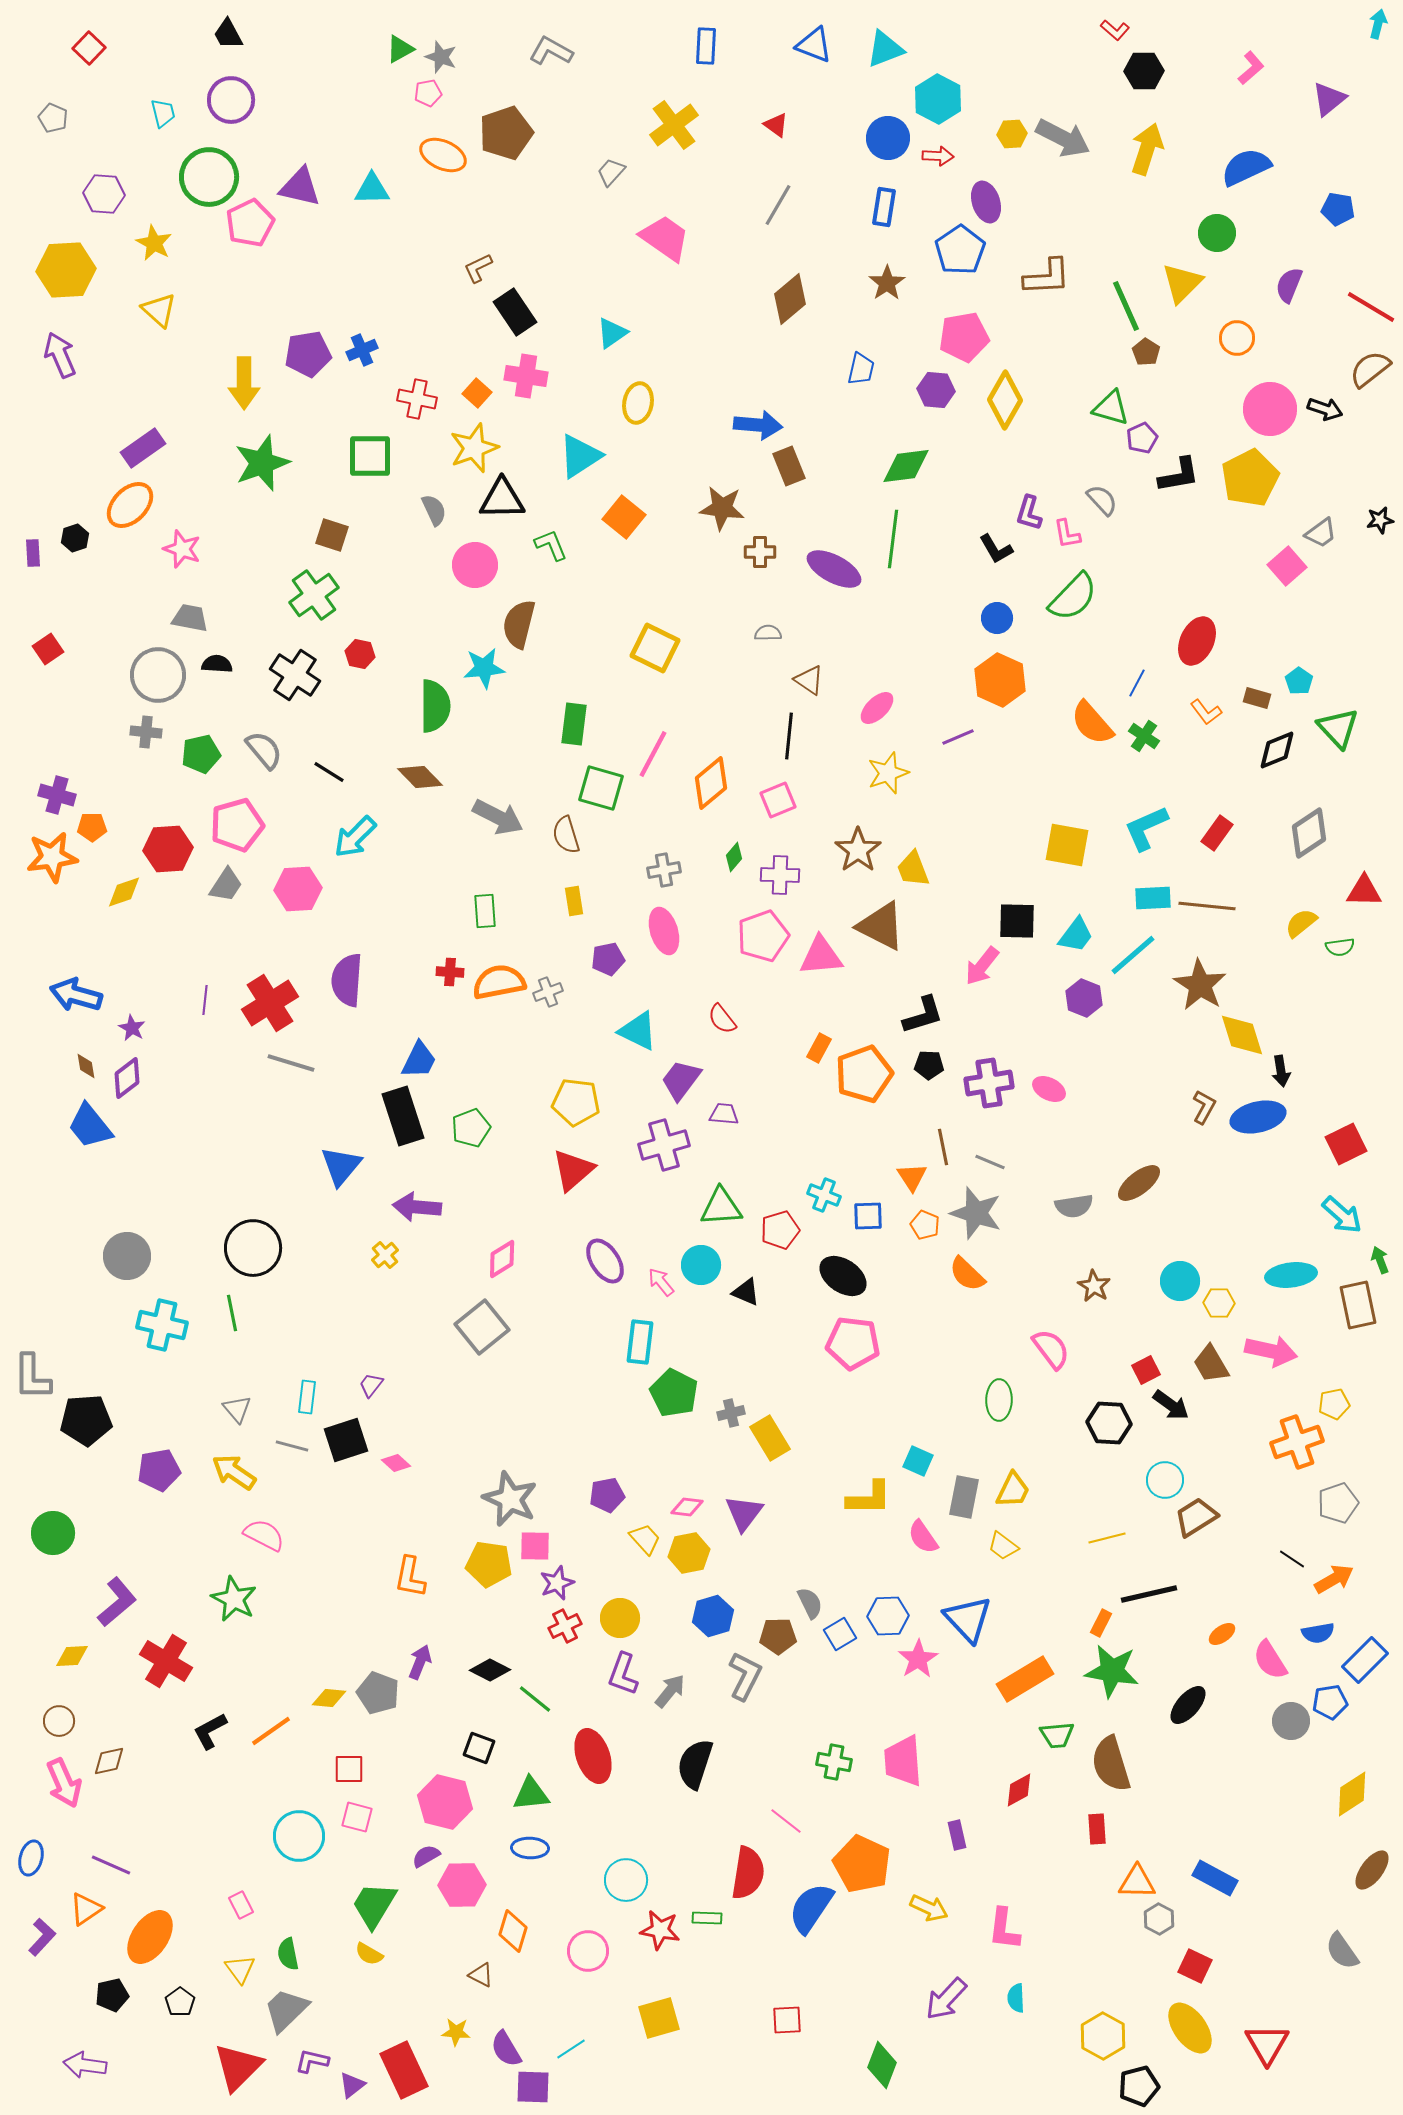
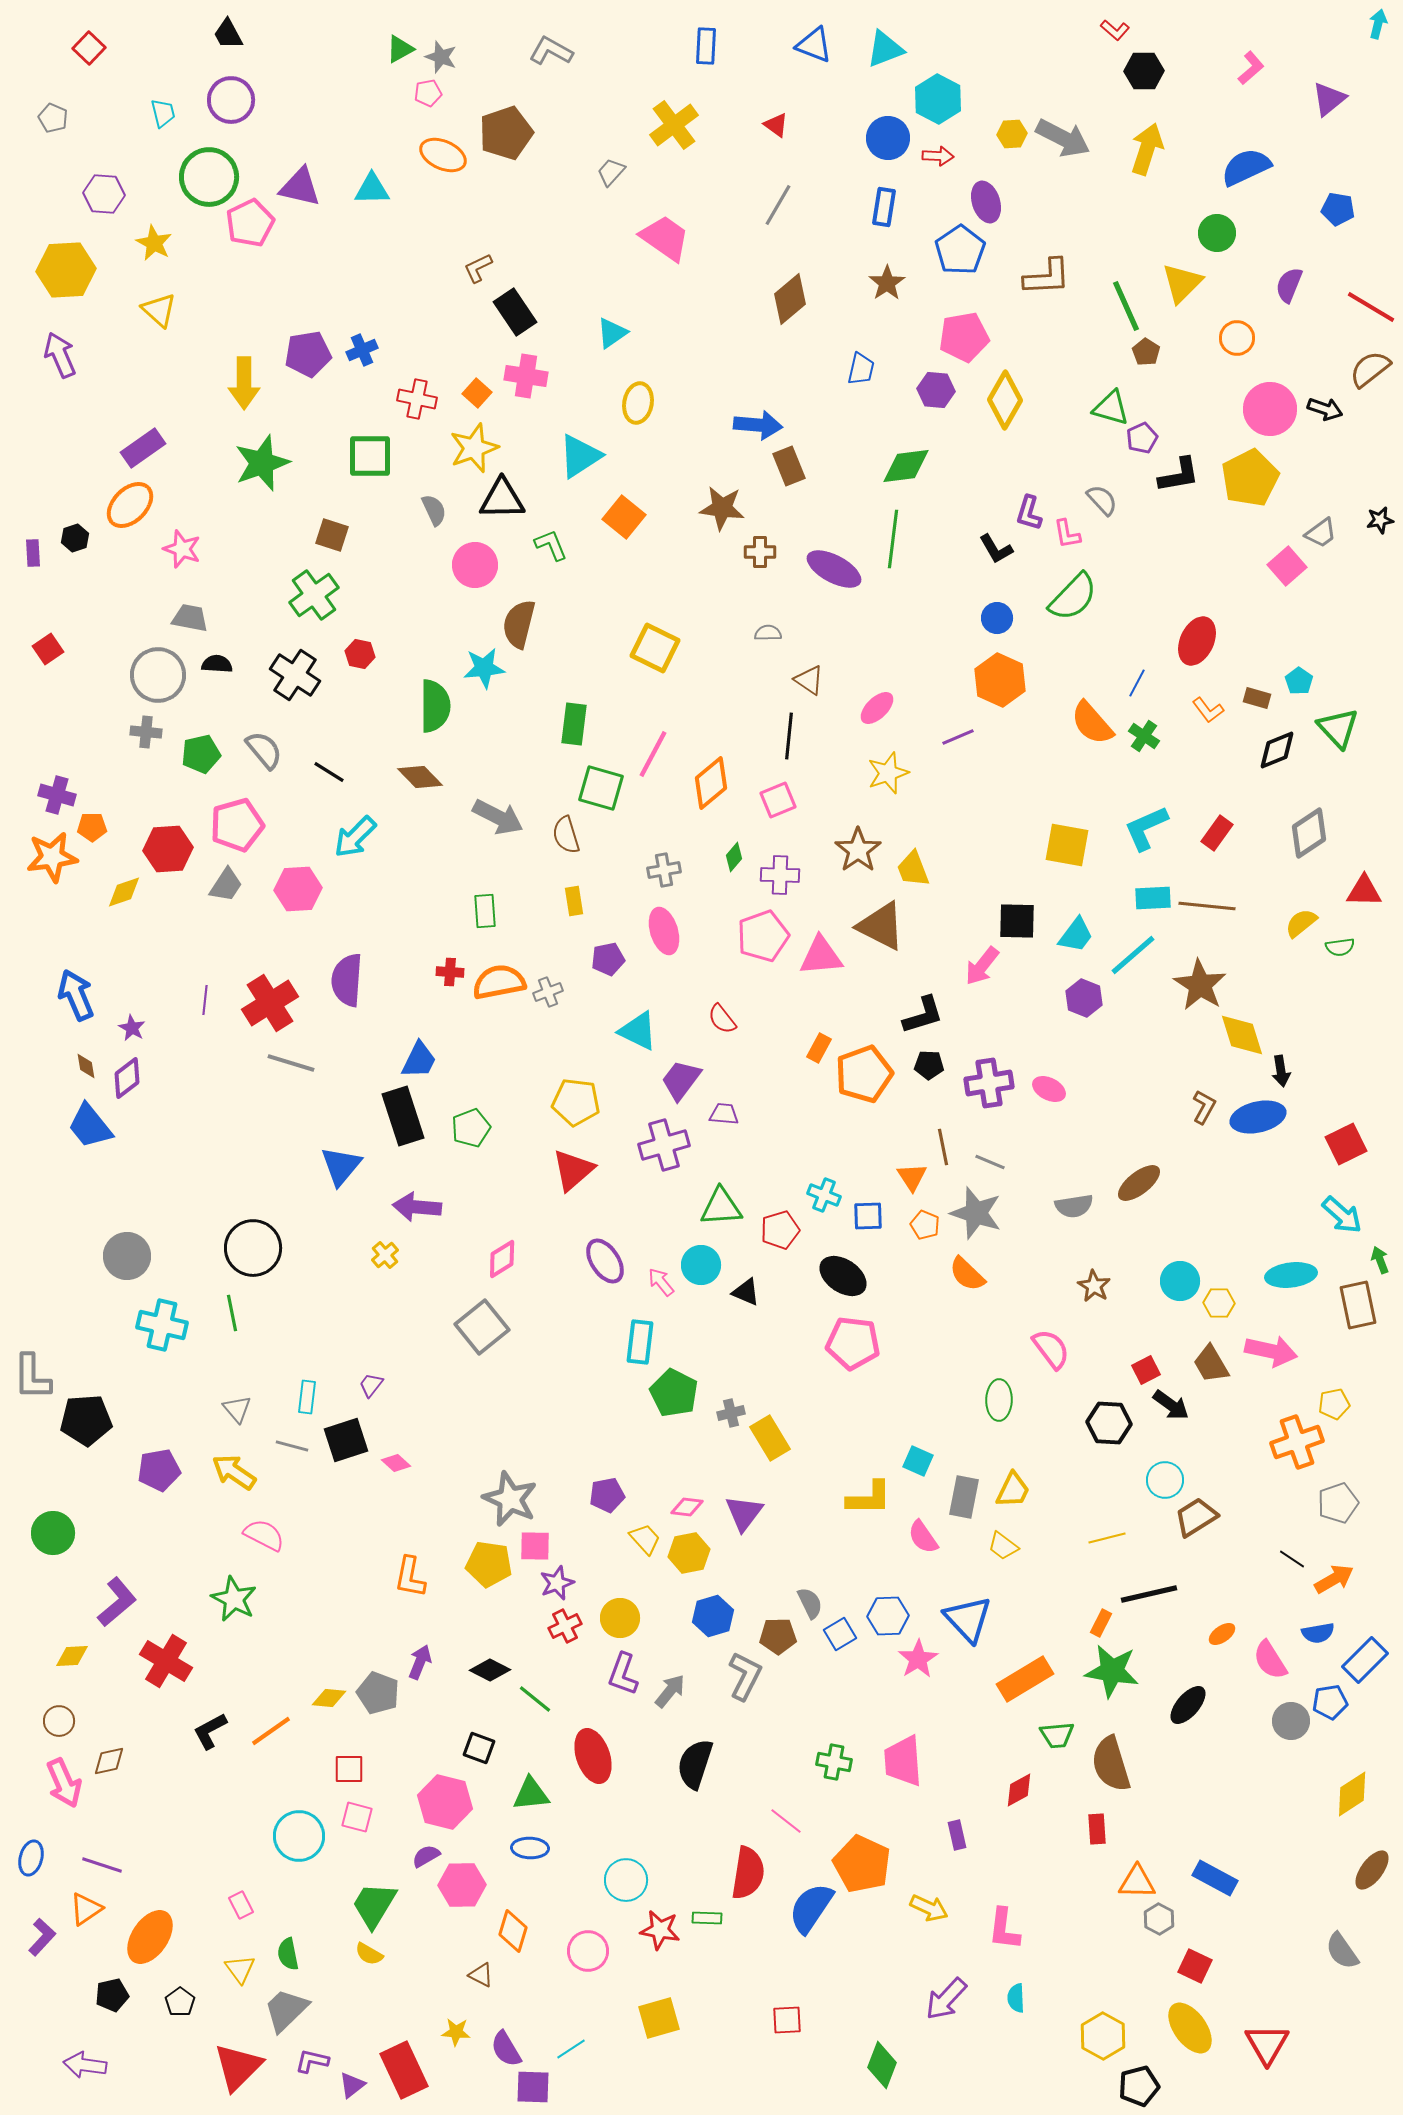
orange L-shape at (1206, 712): moved 2 px right, 2 px up
blue arrow at (76, 995): rotated 51 degrees clockwise
purple line at (111, 1865): moved 9 px left; rotated 6 degrees counterclockwise
